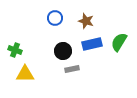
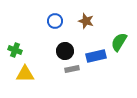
blue circle: moved 3 px down
blue rectangle: moved 4 px right, 12 px down
black circle: moved 2 px right
